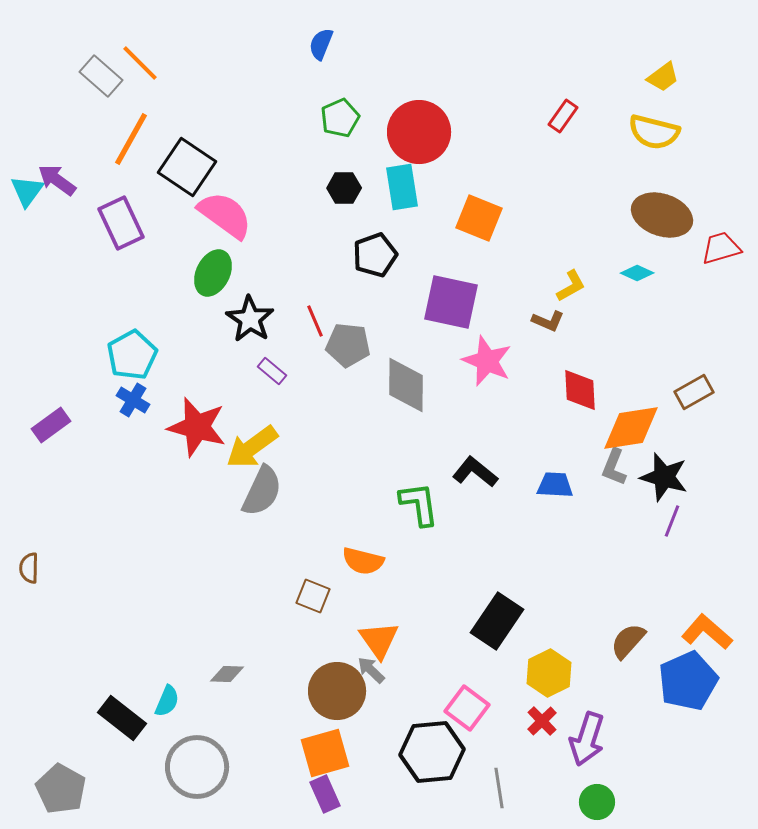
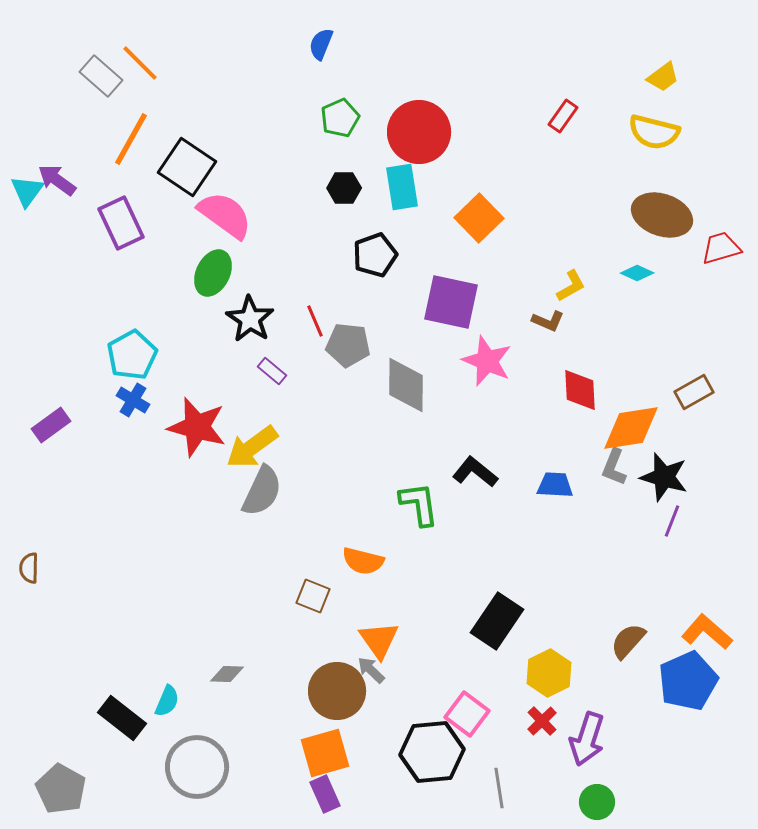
orange square at (479, 218): rotated 24 degrees clockwise
pink square at (467, 708): moved 6 px down
